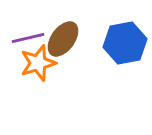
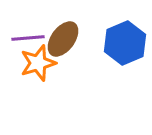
purple line: rotated 8 degrees clockwise
blue hexagon: rotated 12 degrees counterclockwise
